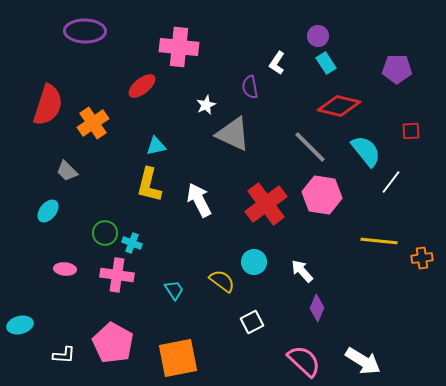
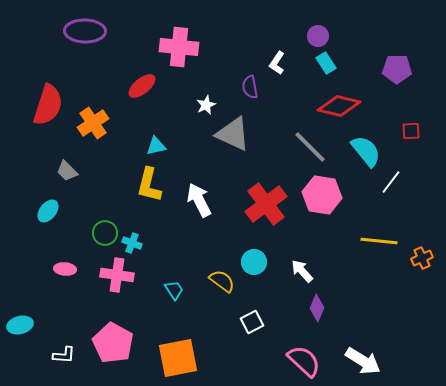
orange cross at (422, 258): rotated 15 degrees counterclockwise
